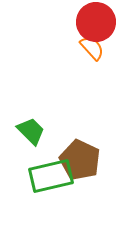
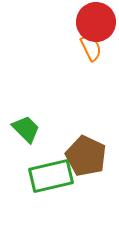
orange semicircle: moved 1 px left; rotated 16 degrees clockwise
green trapezoid: moved 5 px left, 2 px up
brown pentagon: moved 6 px right, 4 px up
